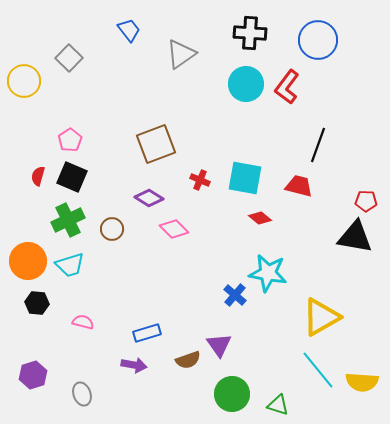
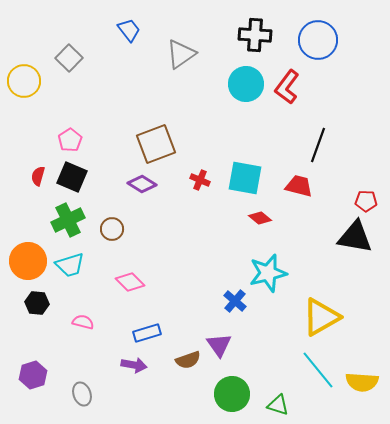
black cross: moved 5 px right, 2 px down
purple diamond: moved 7 px left, 14 px up
pink diamond: moved 44 px left, 53 px down
cyan star: rotated 24 degrees counterclockwise
blue cross: moved 6 px down
